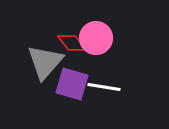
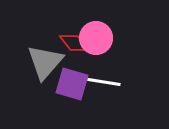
red diamond: moved 2 px right
white line: moved 5 px up
